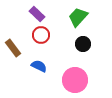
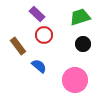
green trapezoid: moved 2 px right; rotated 30 degrees clockwise
red circle: moved 3 px right
brown rectangle: moved 5 px right, 2 px up
blue semicircle: rotated 14 degrees clockwise
